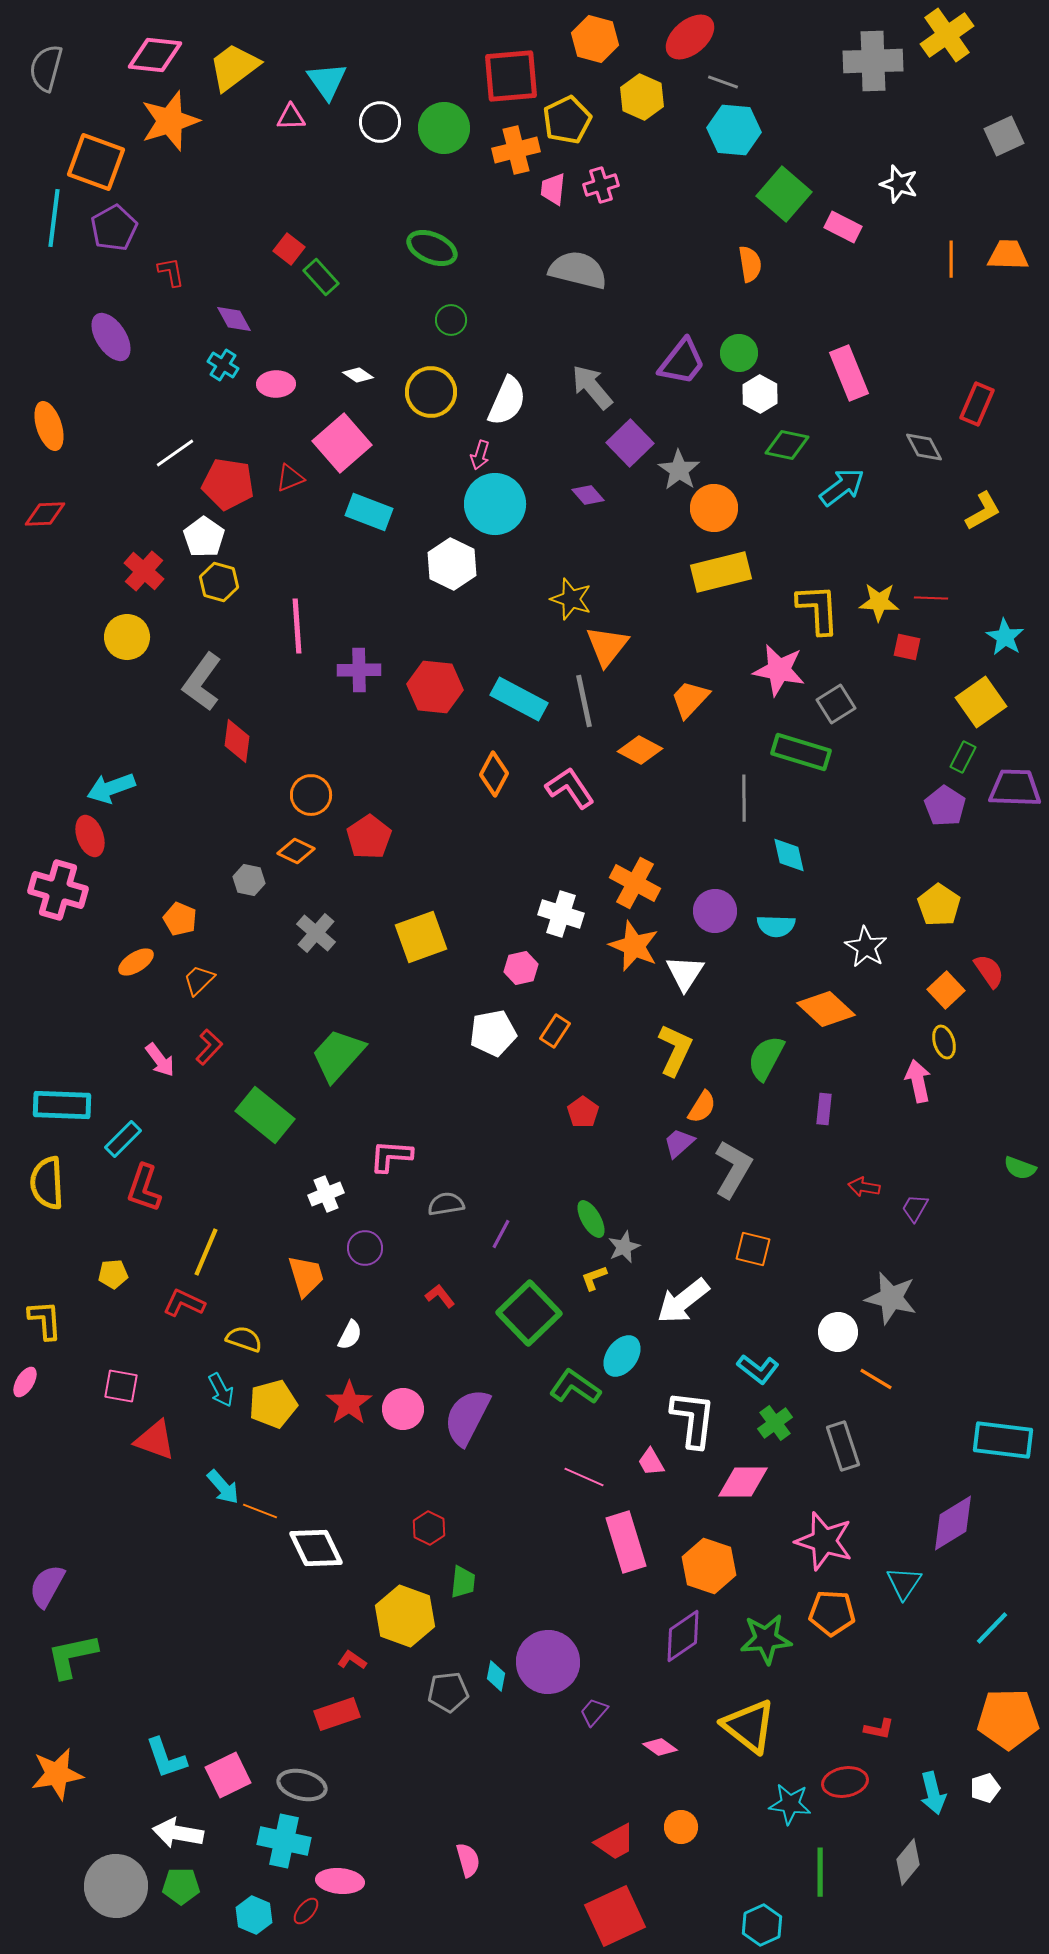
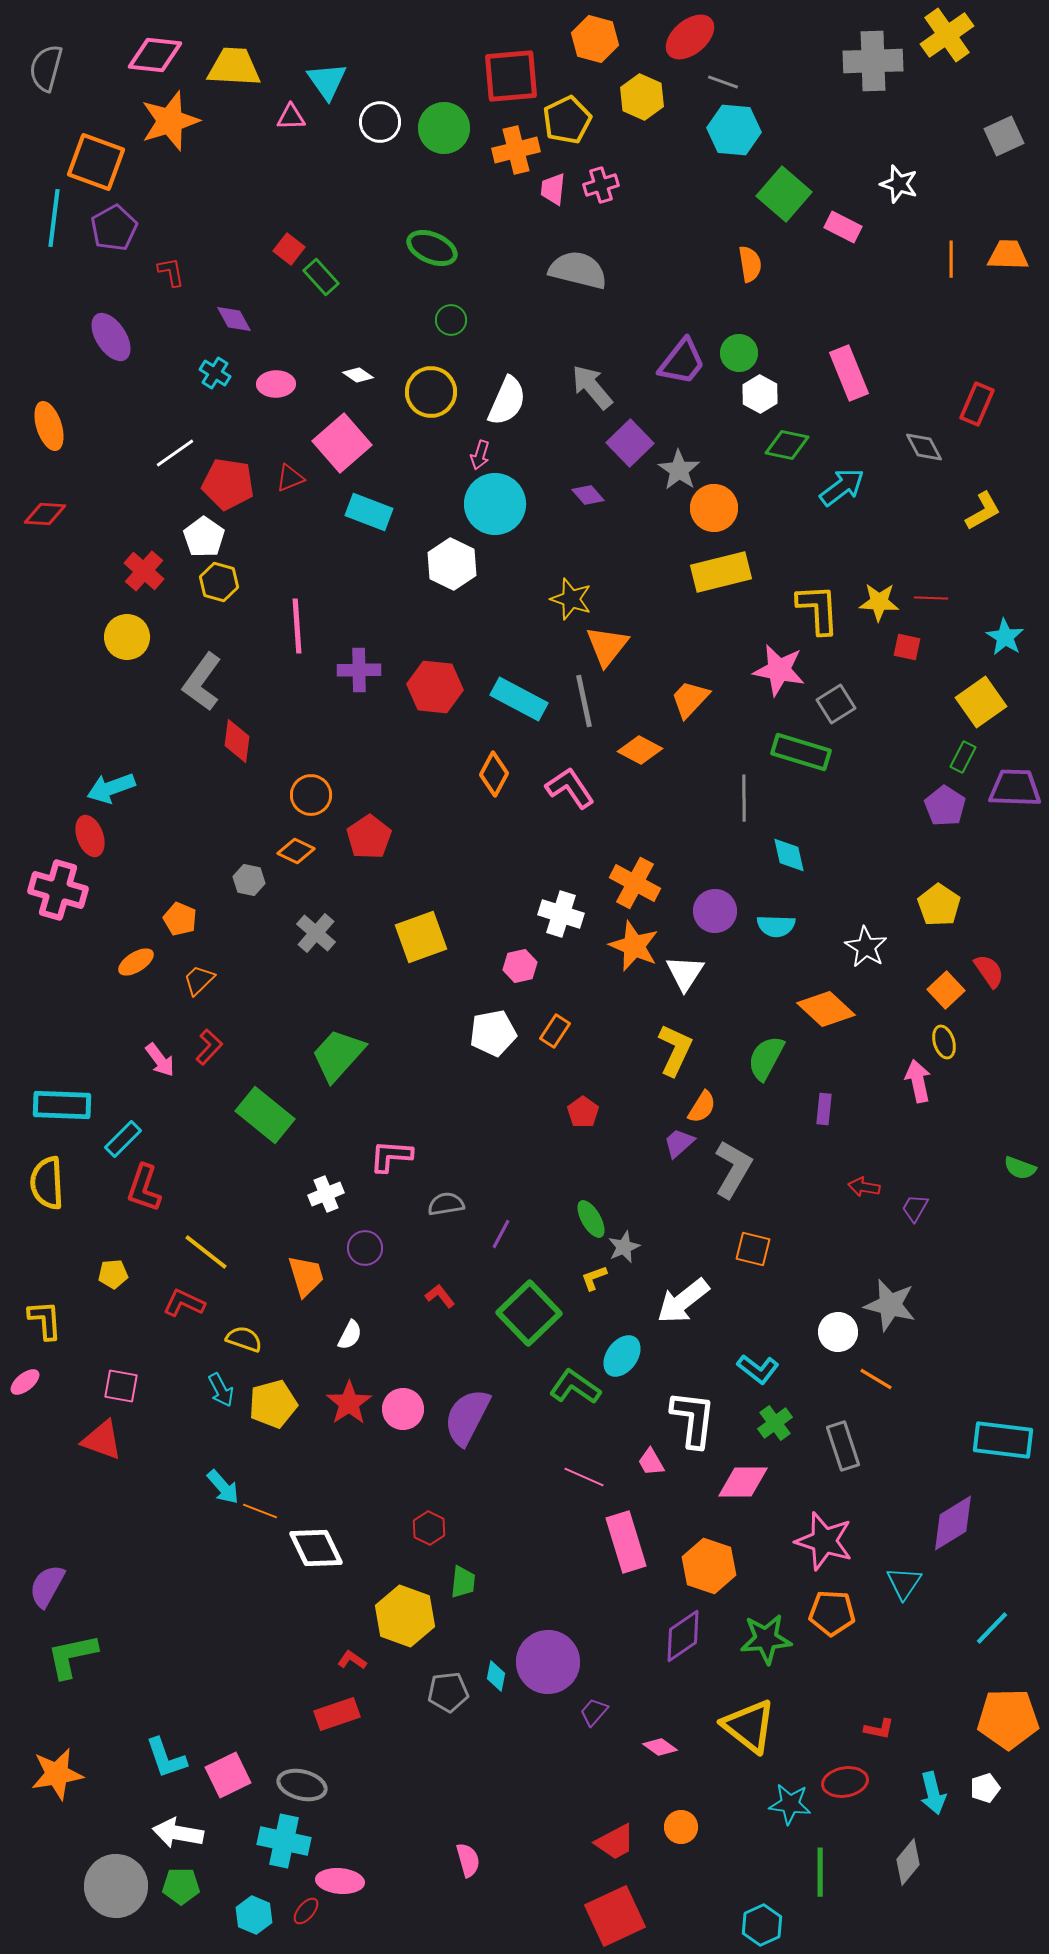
yellow trapezoid at (234, 67): rotated 40 degrees clockwise
cyan cross at (223, 365): moved 8 px left, 8 px down
red diamond at (45, 514): rotated 6 degrees clockwise
pink hexagon at (521, 968): moved 1 px left, 2 px up
yellow line at (206, 1252): rotated 75 degrees counterclockwise
gray star at (891, 1298): moved 1 px left, 7 px down
pink ellipse at (25, 1382): rotated 20 degrees clockwise
red triangle at (155, 1440): moved 53 px left
